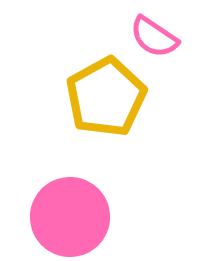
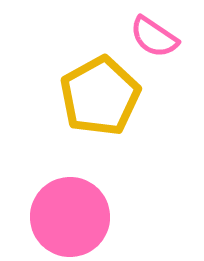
yellow pentagon: moved 6 px left, 1 px up
